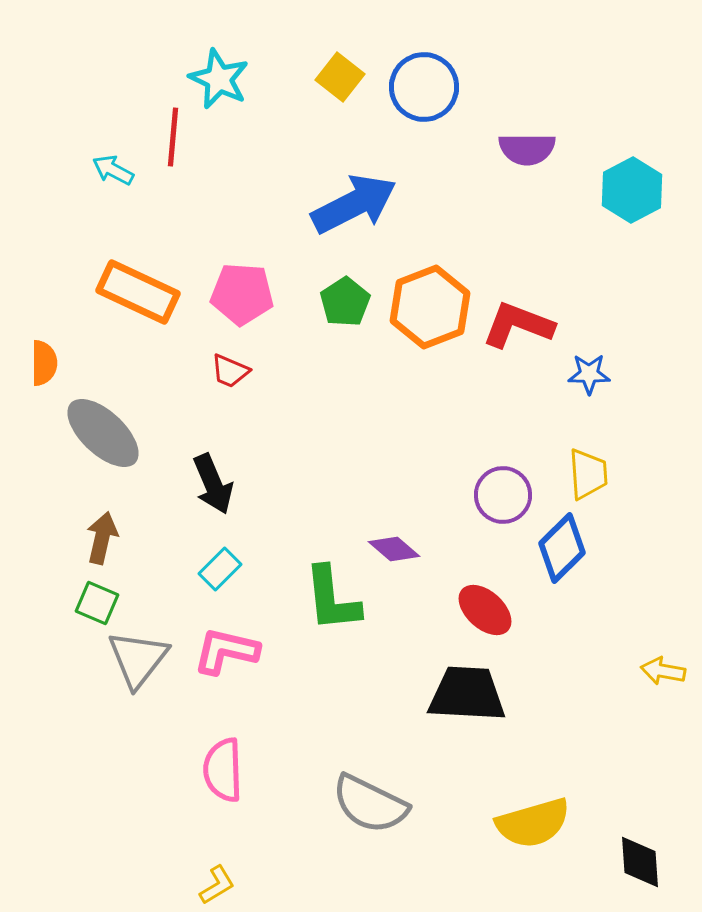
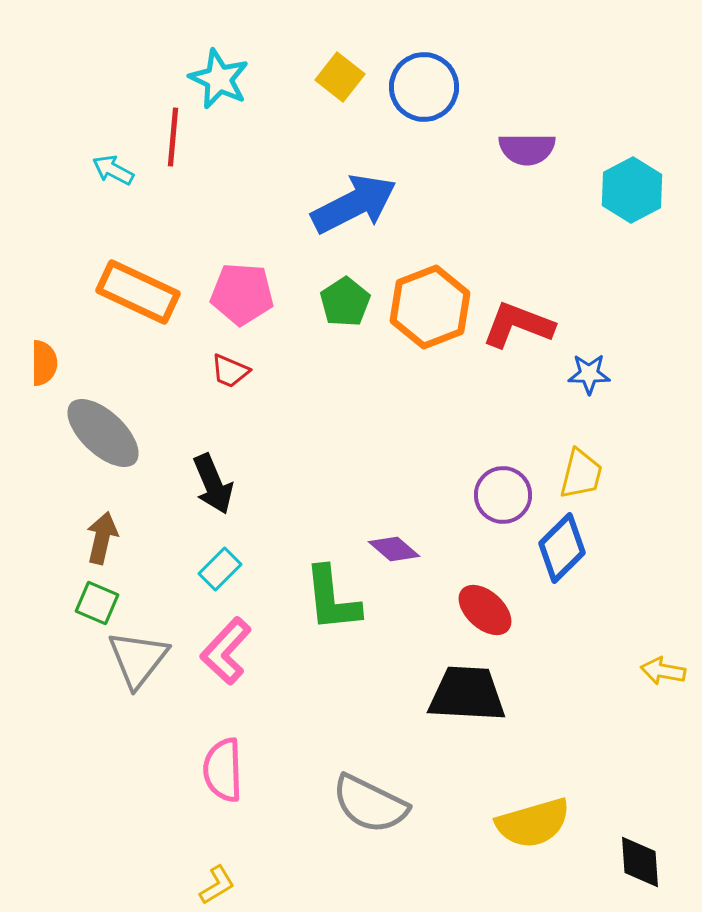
yellow trapezoid: moved 7 px left; rotated 18 degrees clockwise
pink L-shape: rotated 60 degrees counterclockwise
